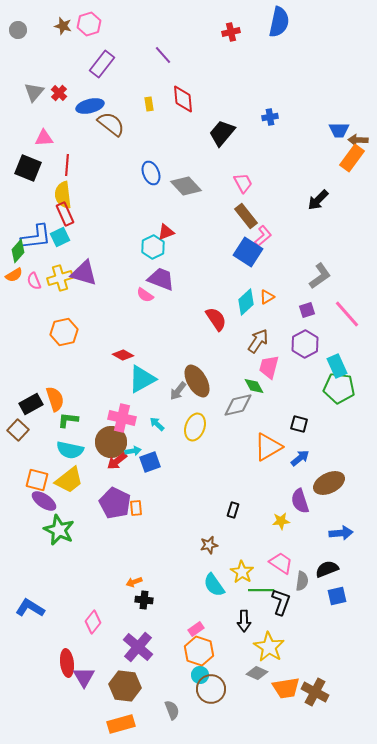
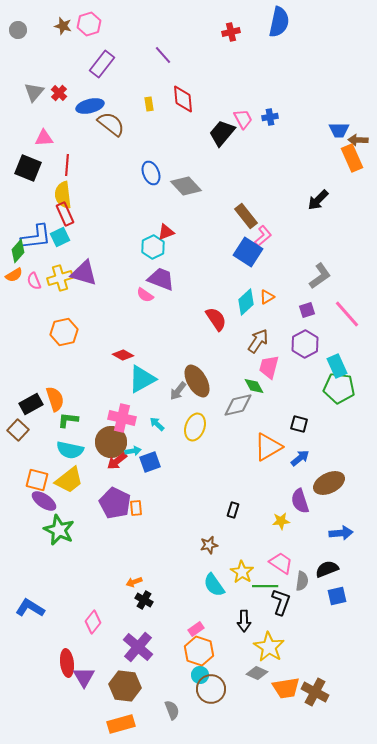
orange rectangle at (352, 158): rotated 60 degrees counterclockwise
pink trapezoid at (243, 183): moved 64 px up
green line at (261, 590): moved 4 px right, 4 px up
black cross at (144, 600): rotated 24 degrees clockwise
